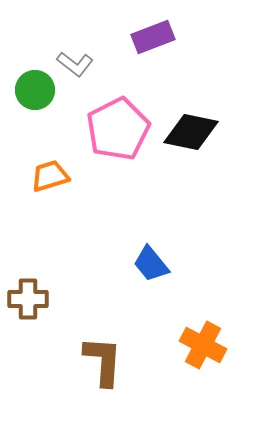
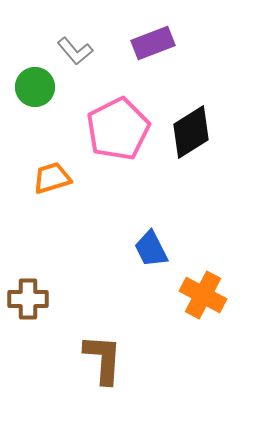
purple rectangle: moved 6 px down
gray L-shape: moved 13 px up; rotated 12 degrees clockwise
green circle: moved 3 px up
black diamond: rotated 44 degrees counterclockwise
orange trapezoid: moved 2 px right, 2 px down
blue trapezoid: moved 15 px up; rotated 12 degrees clockwise
orange cross: moved 50 px up
brown L-shape: moved 2 px up
